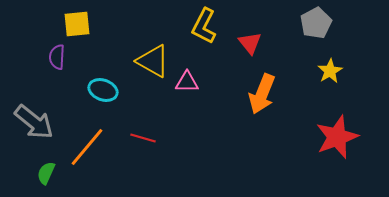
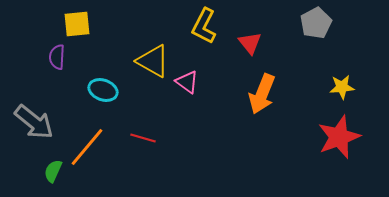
yellow star: moved 12 px right, 16 px down; rotated 25 degrees clockwise
pink triangle: rotated 35 degrees clockwise
red star: moved 2 px right
green semicircle: moved 7 px right, 2 px up
